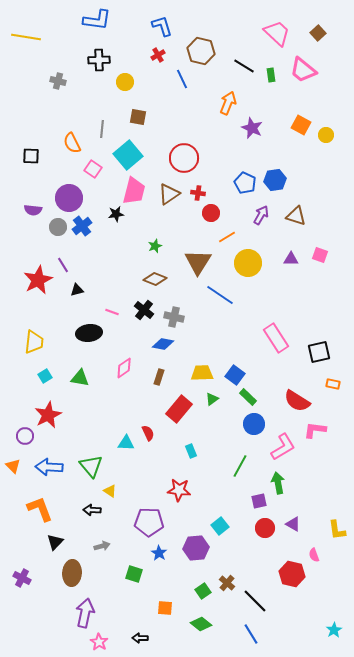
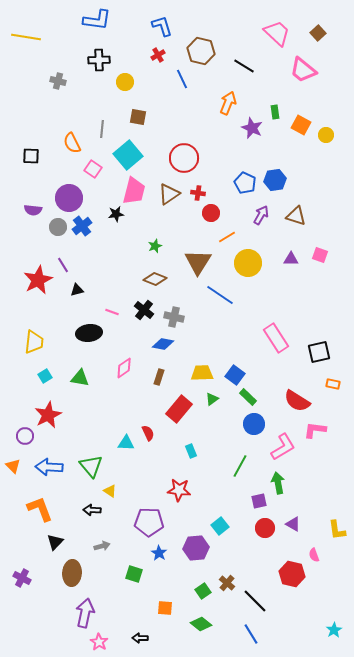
green rectangle at (271, 75): moved 4 px right, 37 px down
